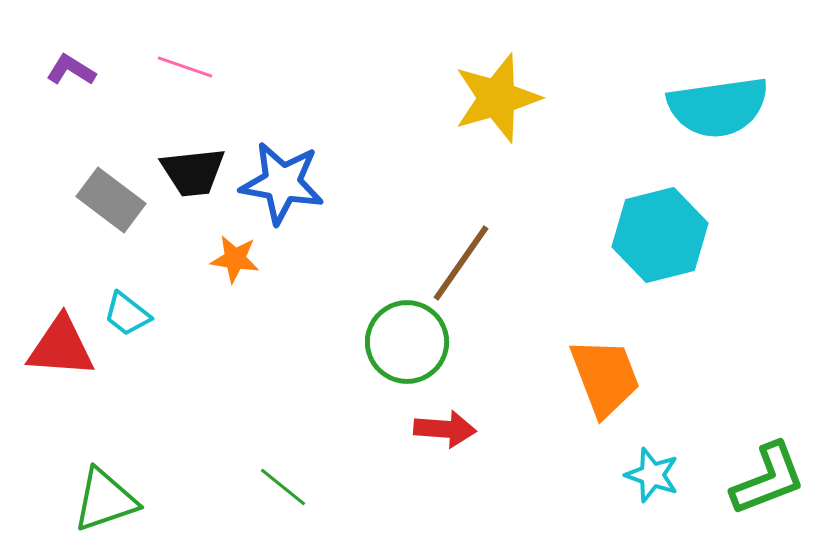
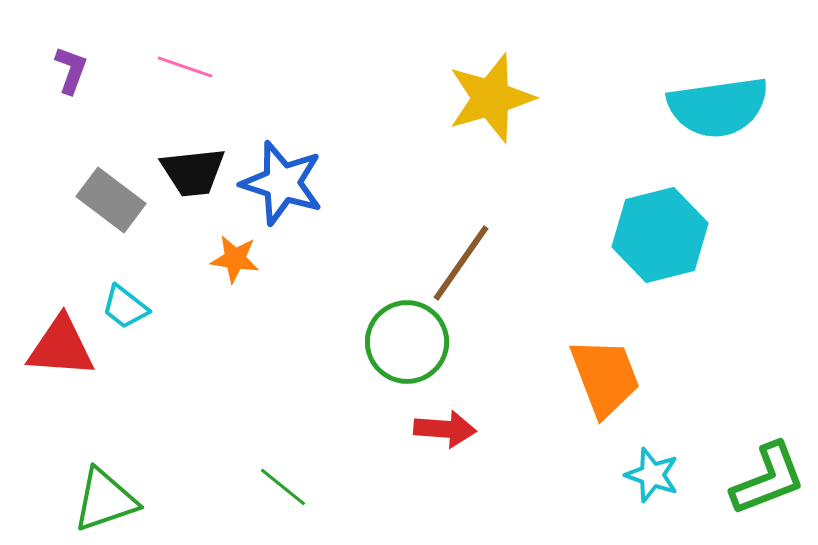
purple L-shape: rotated 78 degrees clockwise
yellow star: moved 6 px left
blue star: rotated 8 degrees clockwise
cyan trapezoid: moved 2 px left, 7 px up
